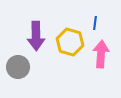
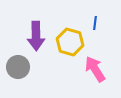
pink arrow: moved 6 px left, 15 px down; rotated 36 degrees counterclockwise
